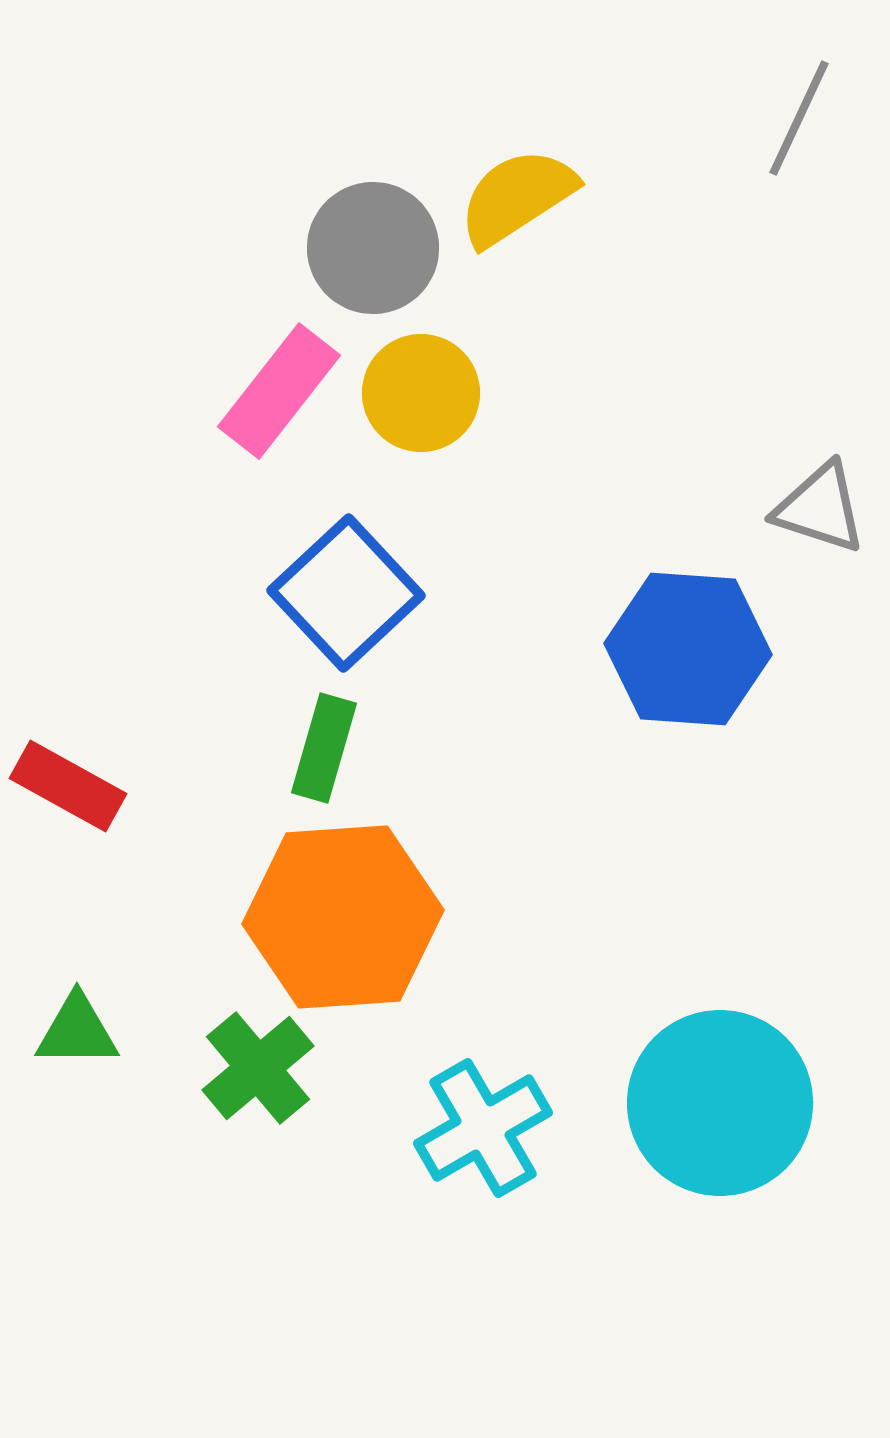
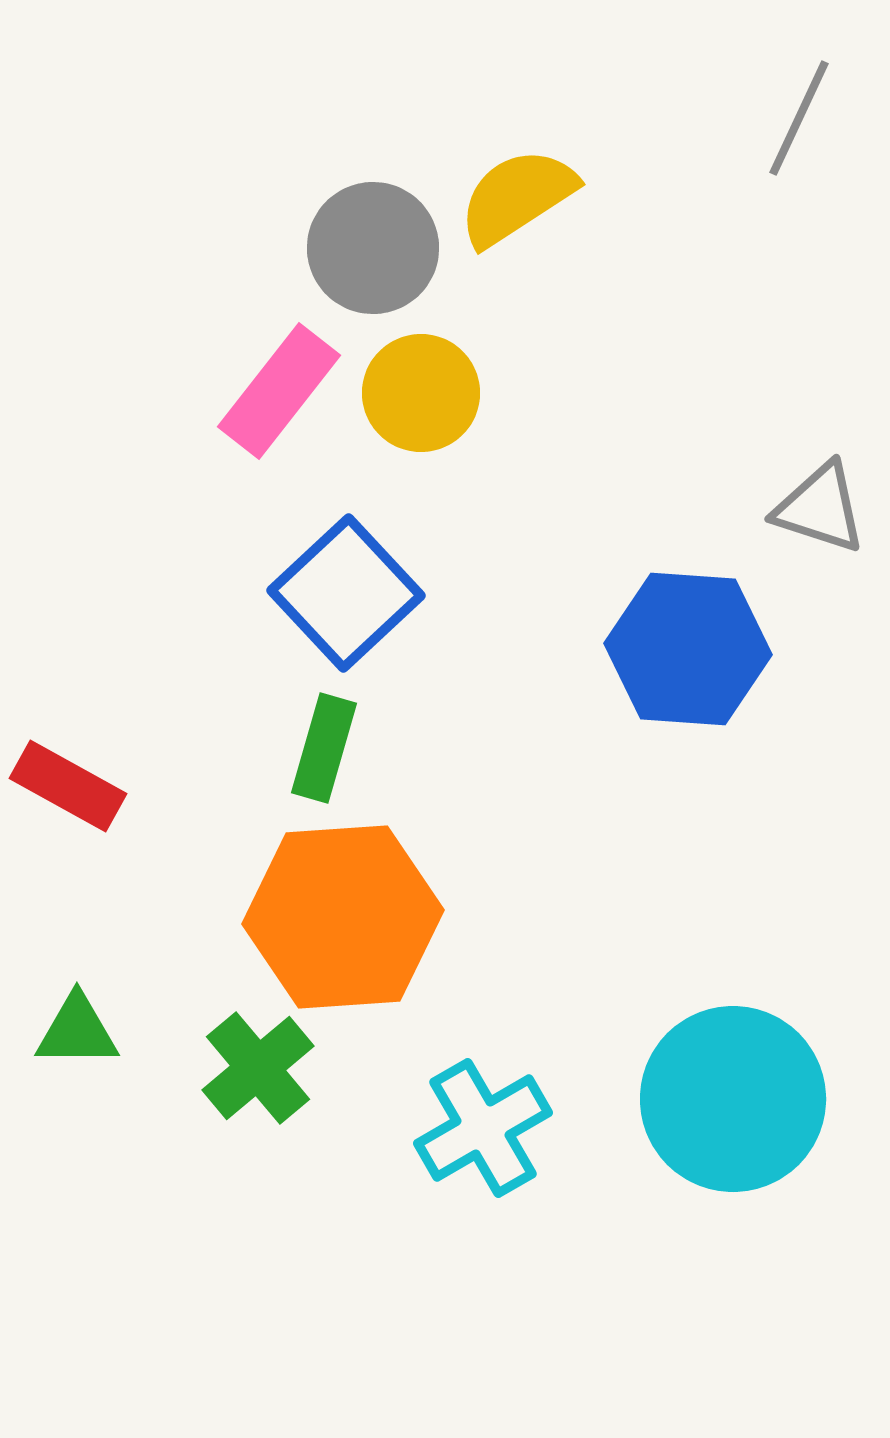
cyan circle: moved 13 px right, 4 px up
